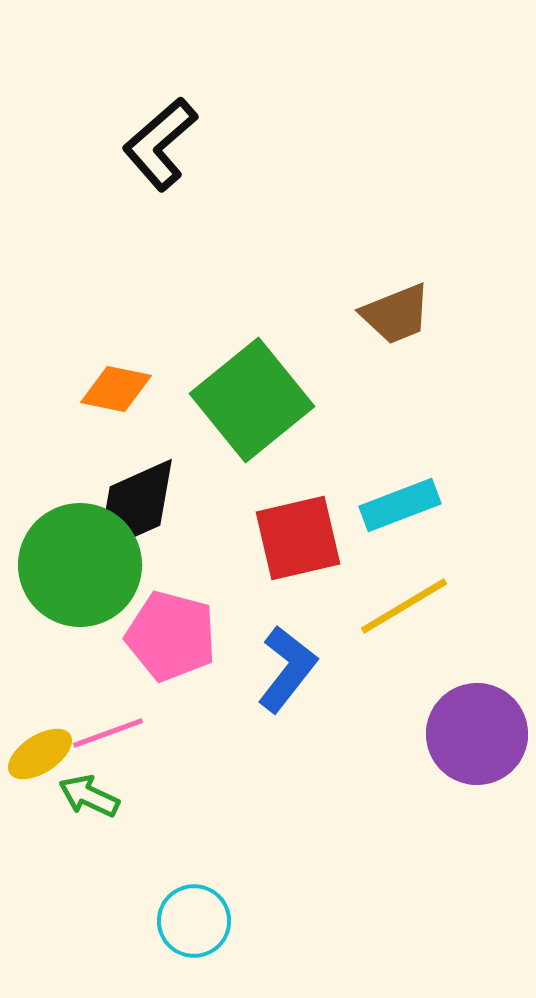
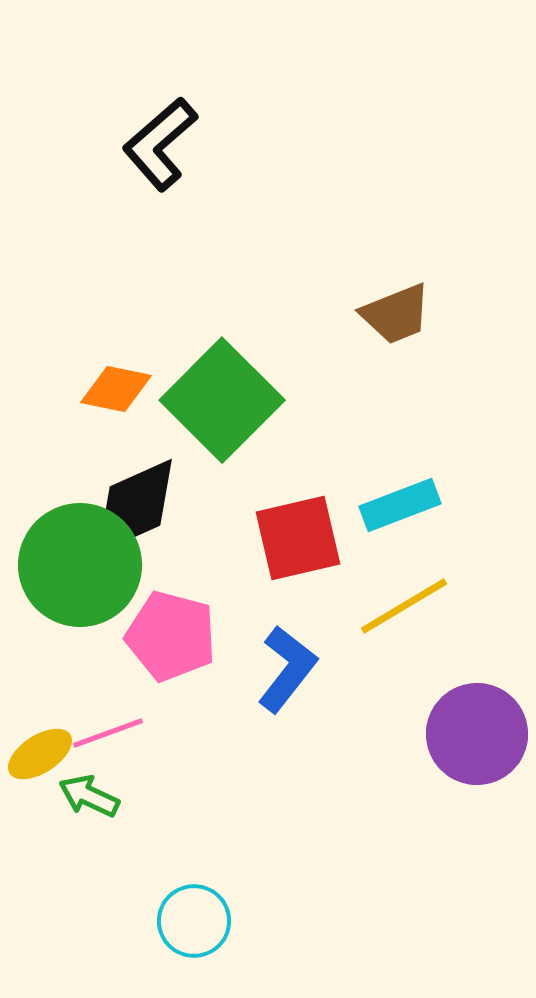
green square: moved 30 px left; rotated 6 degrees counterclockwise
